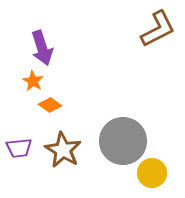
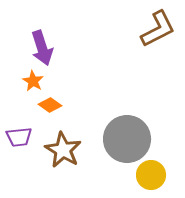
gray circle: moved 4 px right, 2 px up
purple trapezoid: moved 11 px up
yellow circle: moved 1 px left, 2 px down
